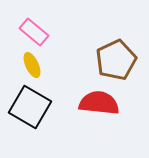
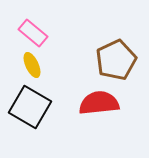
pink rectangle: moved 1 px left, 1 px down
red semicircle: rotated 12 degrees counterclockwise
